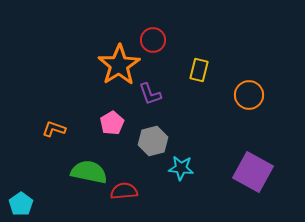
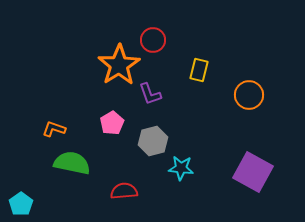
green semicircle: moved 17 px left, 9 px up
